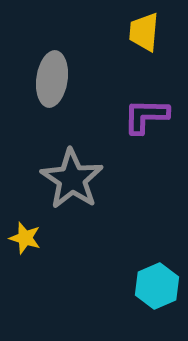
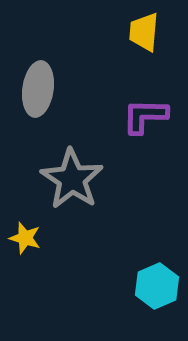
gray ellipse: moved 14 px left, 10 px down
purple L-shape: moved 1 px left
